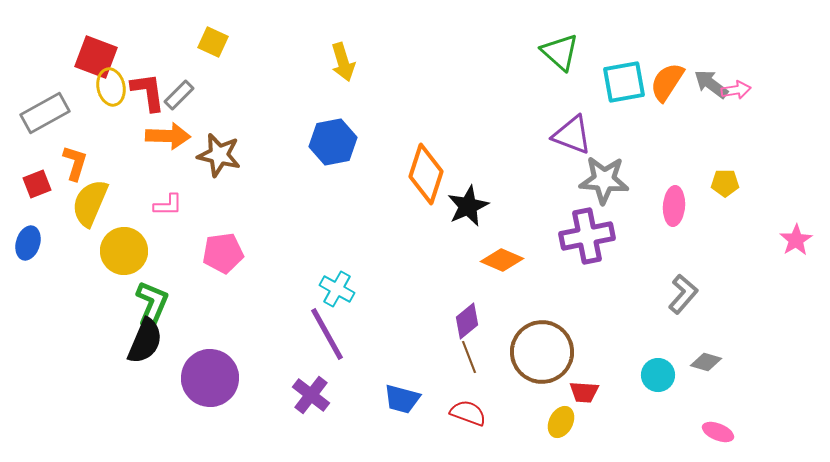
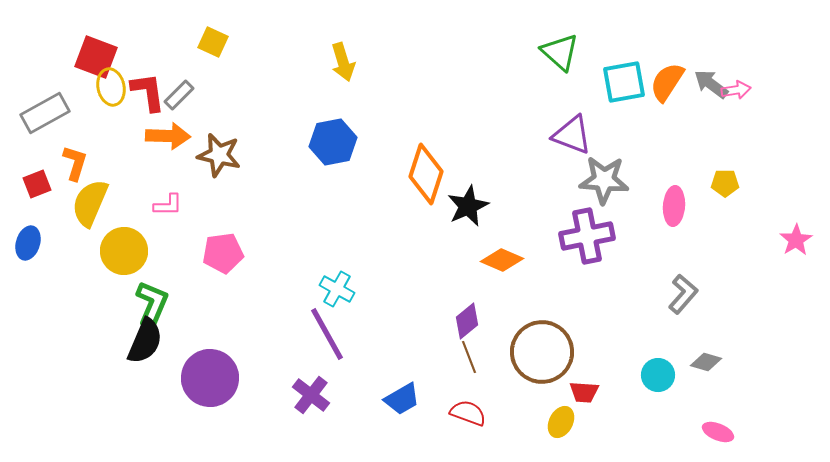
blue trapezoid at (402, 399): rotated 45 degrees counterclockwise
